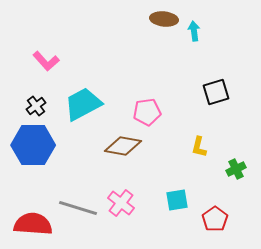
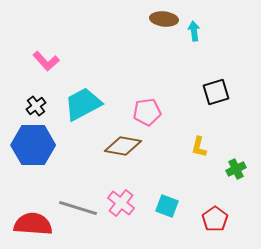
cyan square: moved 10 px left, 6 px down; rotated 30 degrees clockwise
